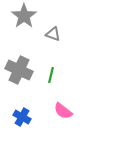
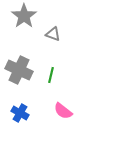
blue cross: moved 2 px left, 4 px up
